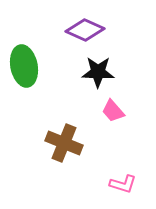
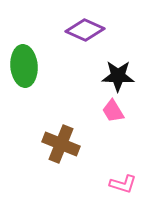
green ellipse: rotated 6 degrees clockwise
black star: moved 20 px right, 4 px down
pink trapezoid: rotated 10 degrees clockwise
brown cross: moved 3 px left, 1 px down
